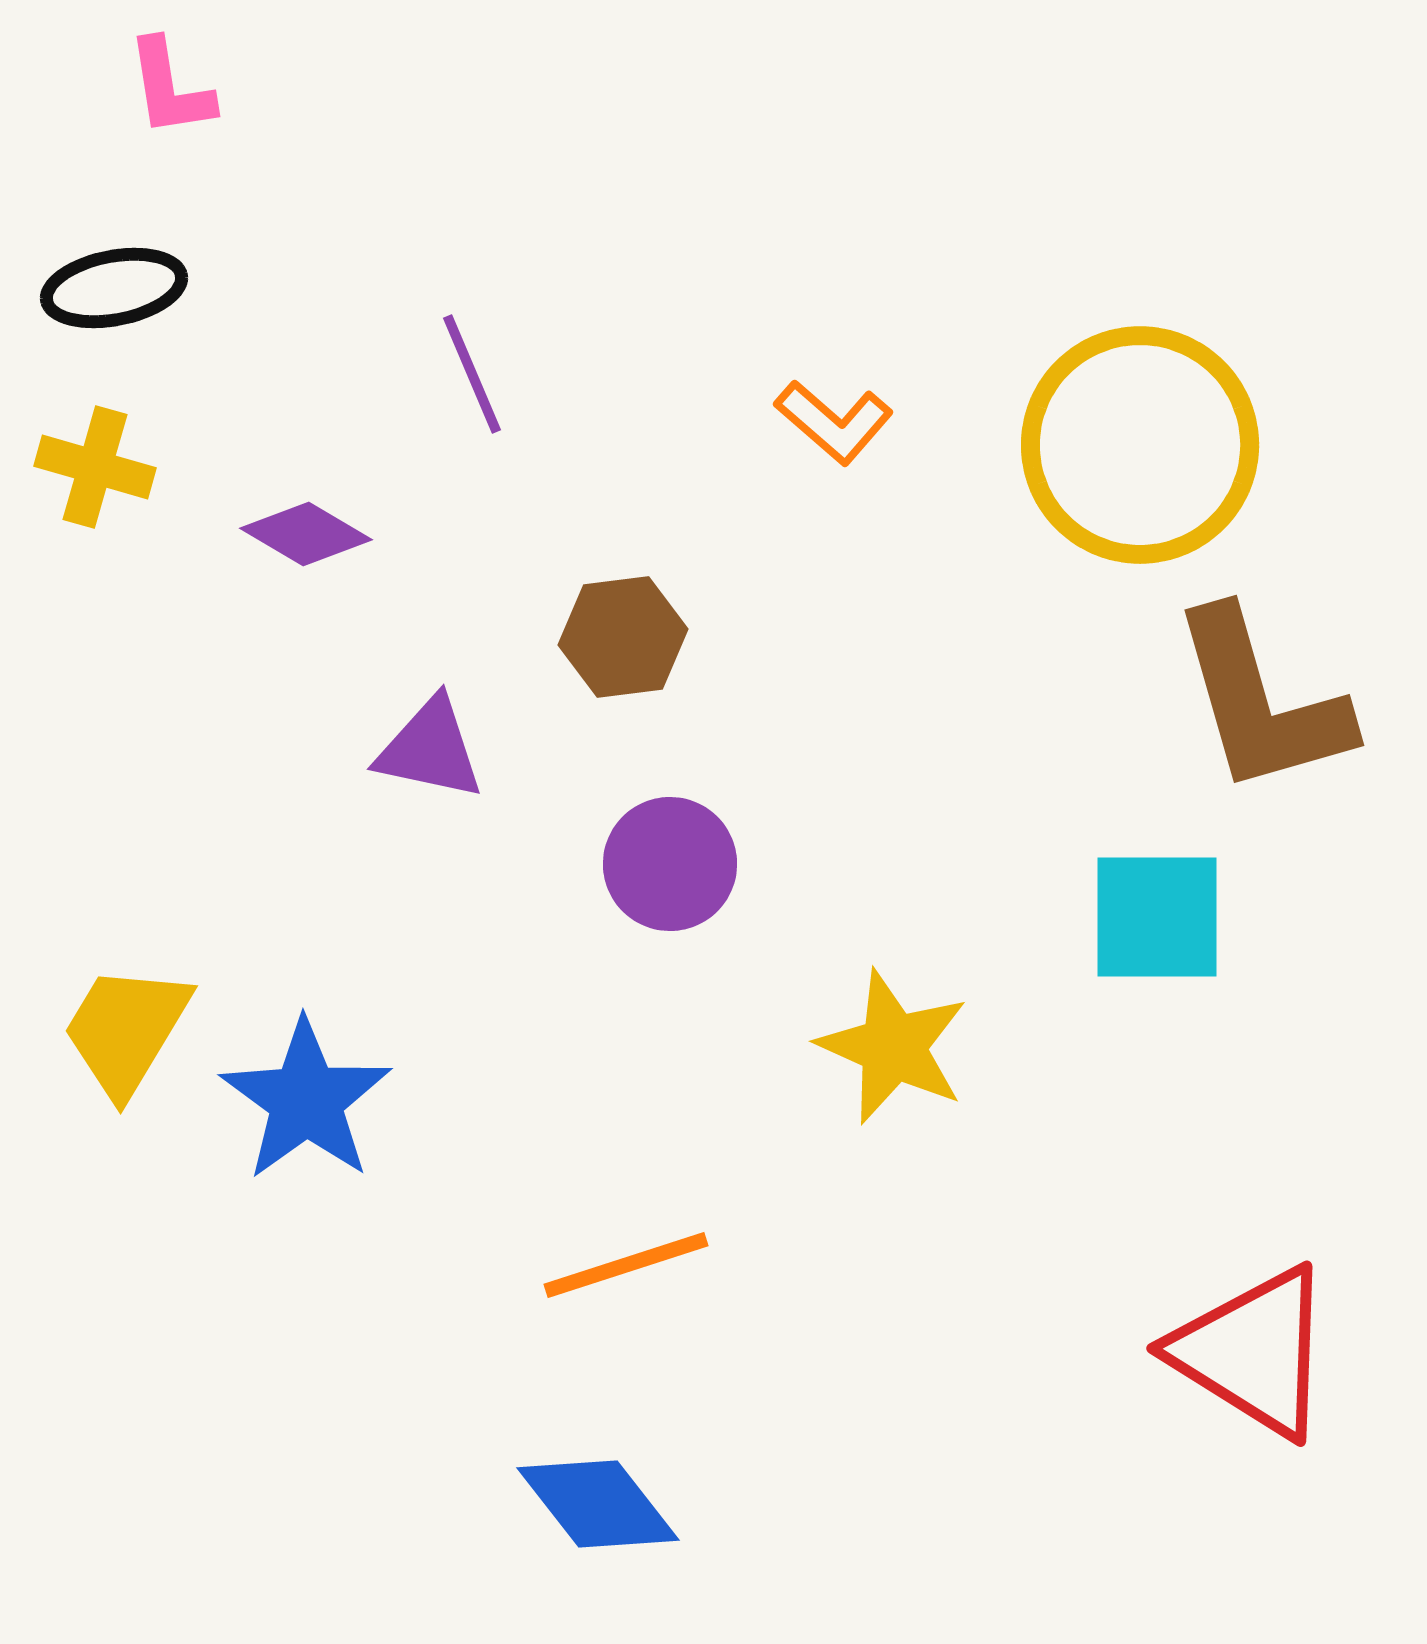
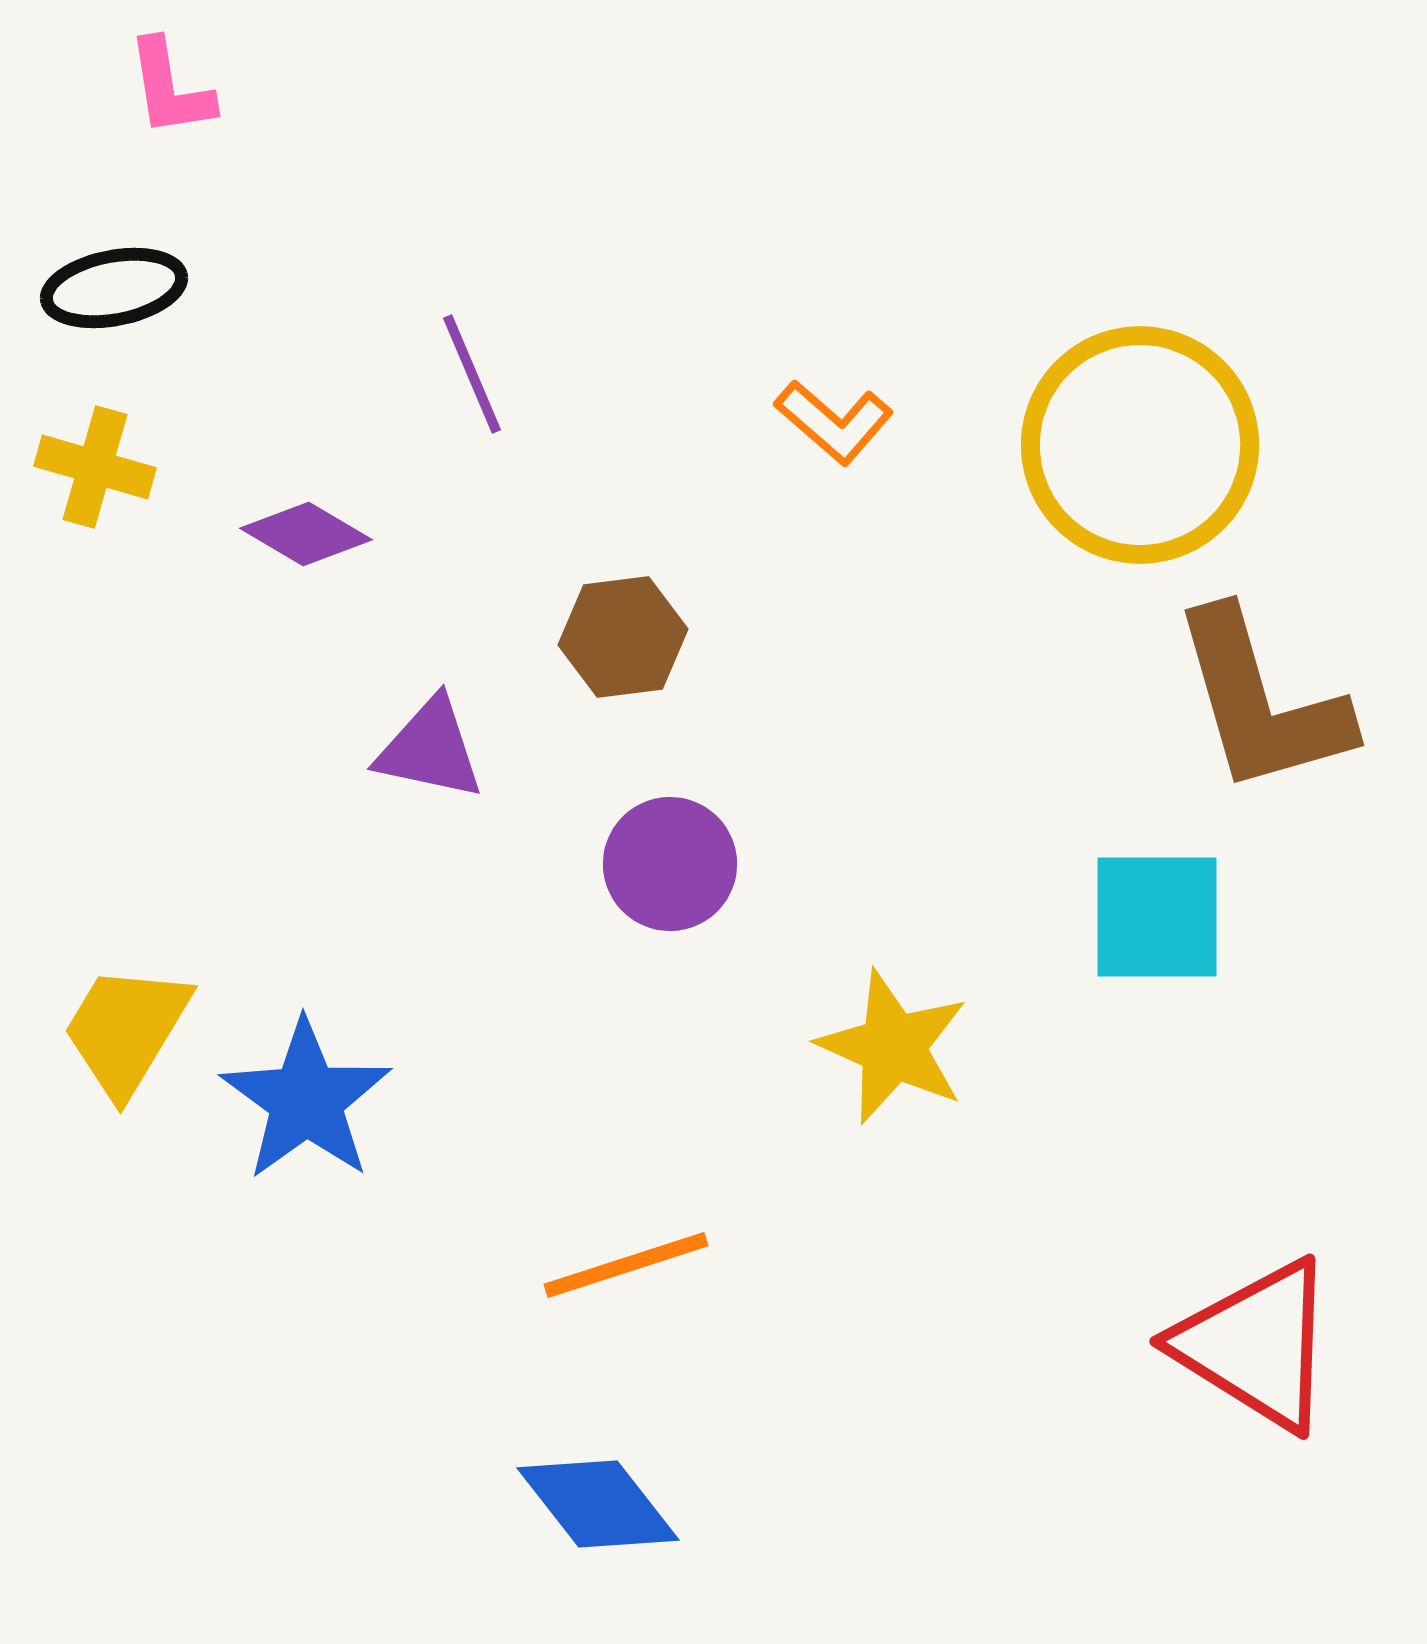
red triangle: moved 3 px right, 7 px up
